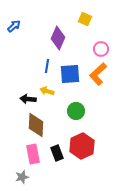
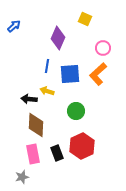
pink circle: moved 2 px right, 1 px up
black arrow: moved 1 px right
